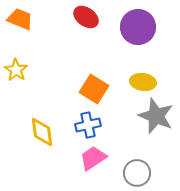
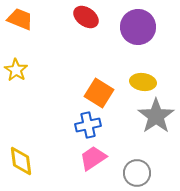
orange square: moved 5 px right, 4 px down
gray star: rotated 15 degrees clockwise
yellow diamond: moved 21 px left, 29 px down
